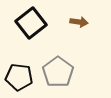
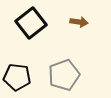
gray pentagon: moved 6 px right, 3 px down; rotated 16 degrees clockwise
black pentagon: moved 2 px left
